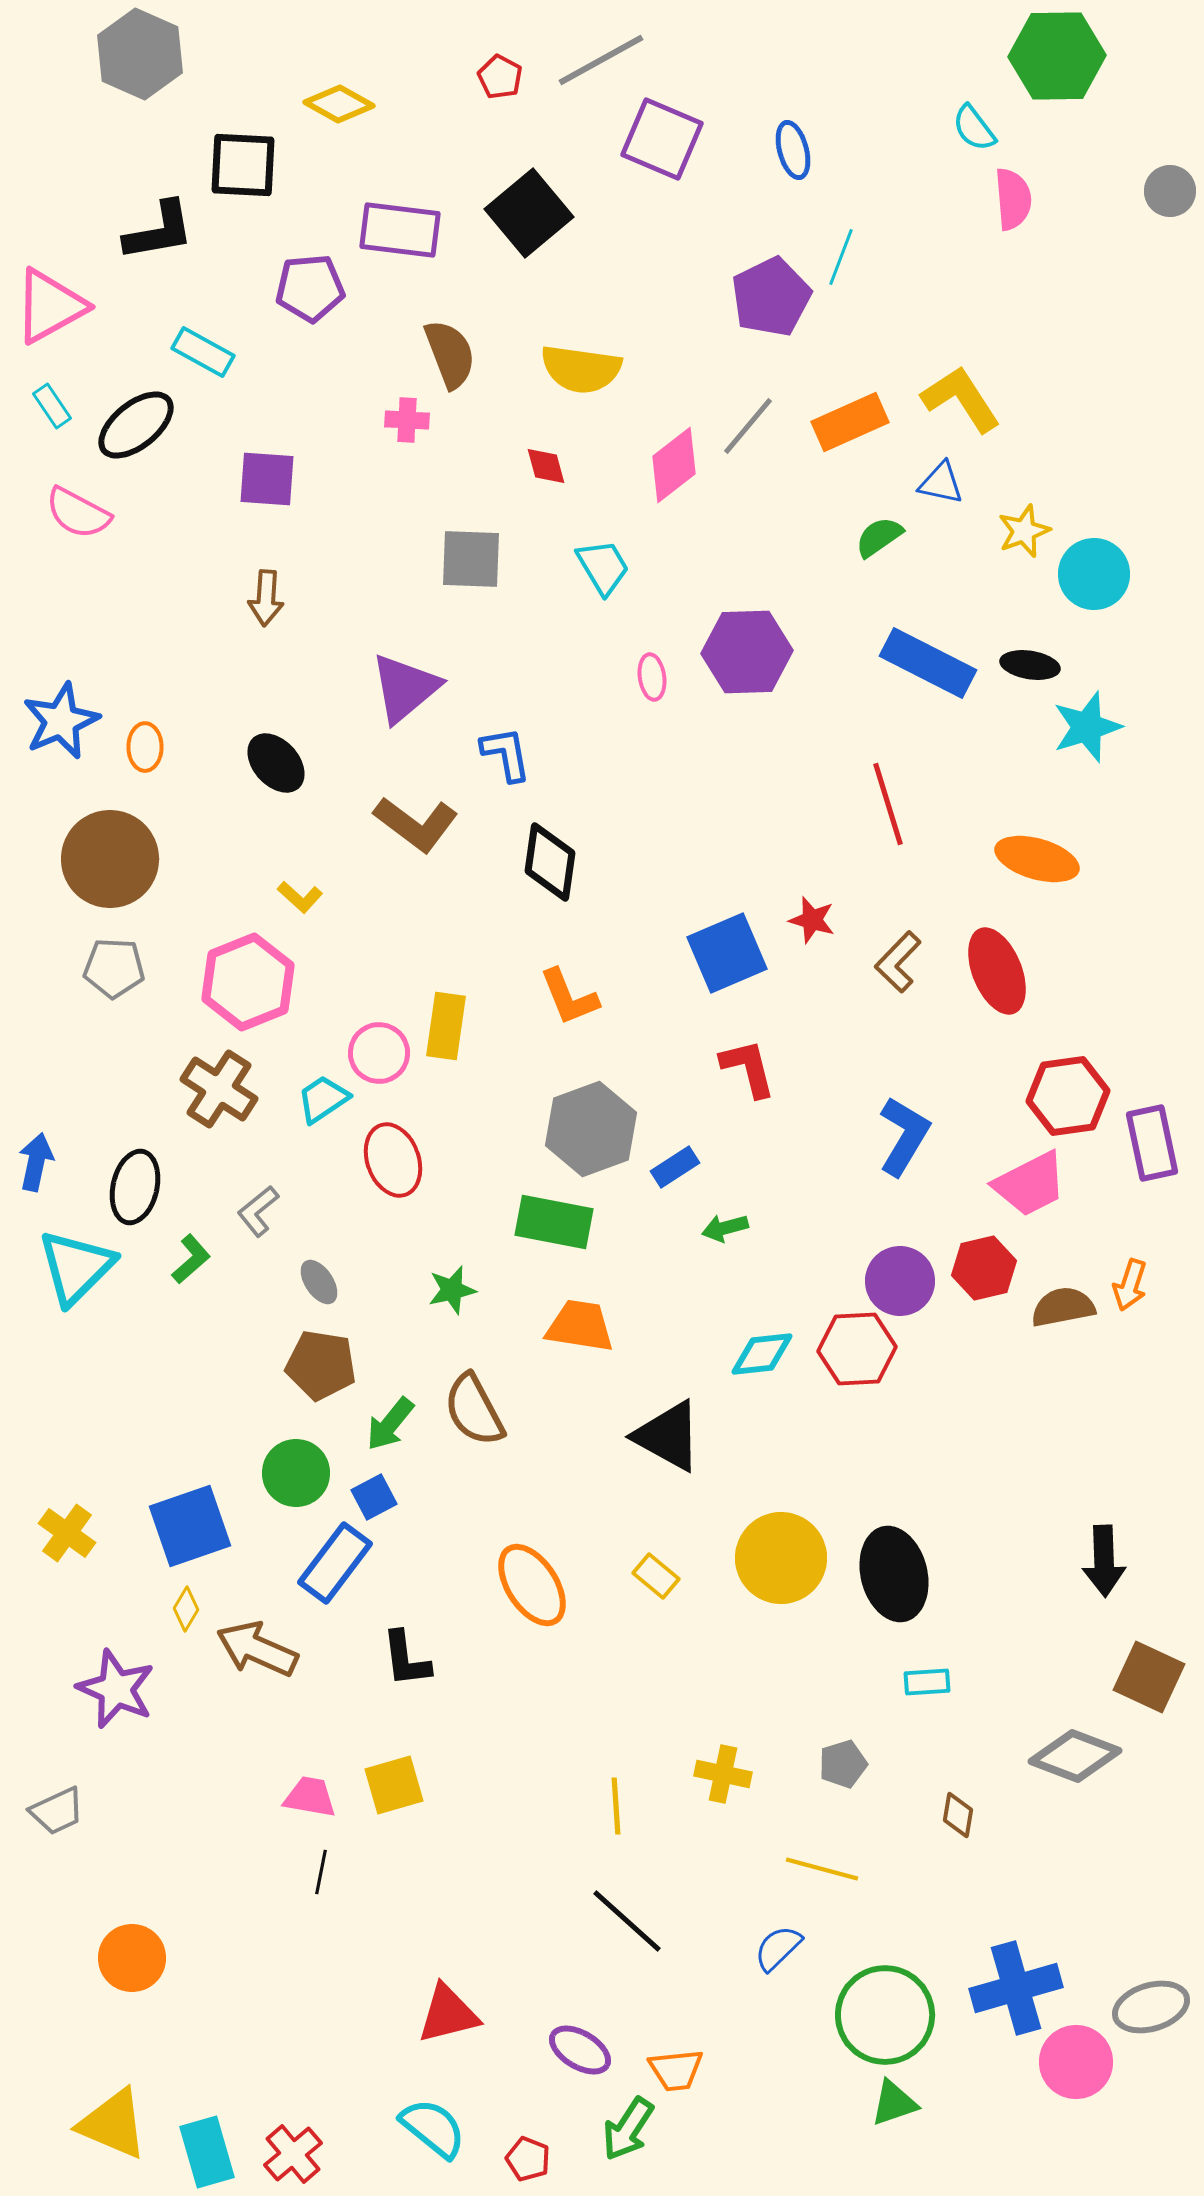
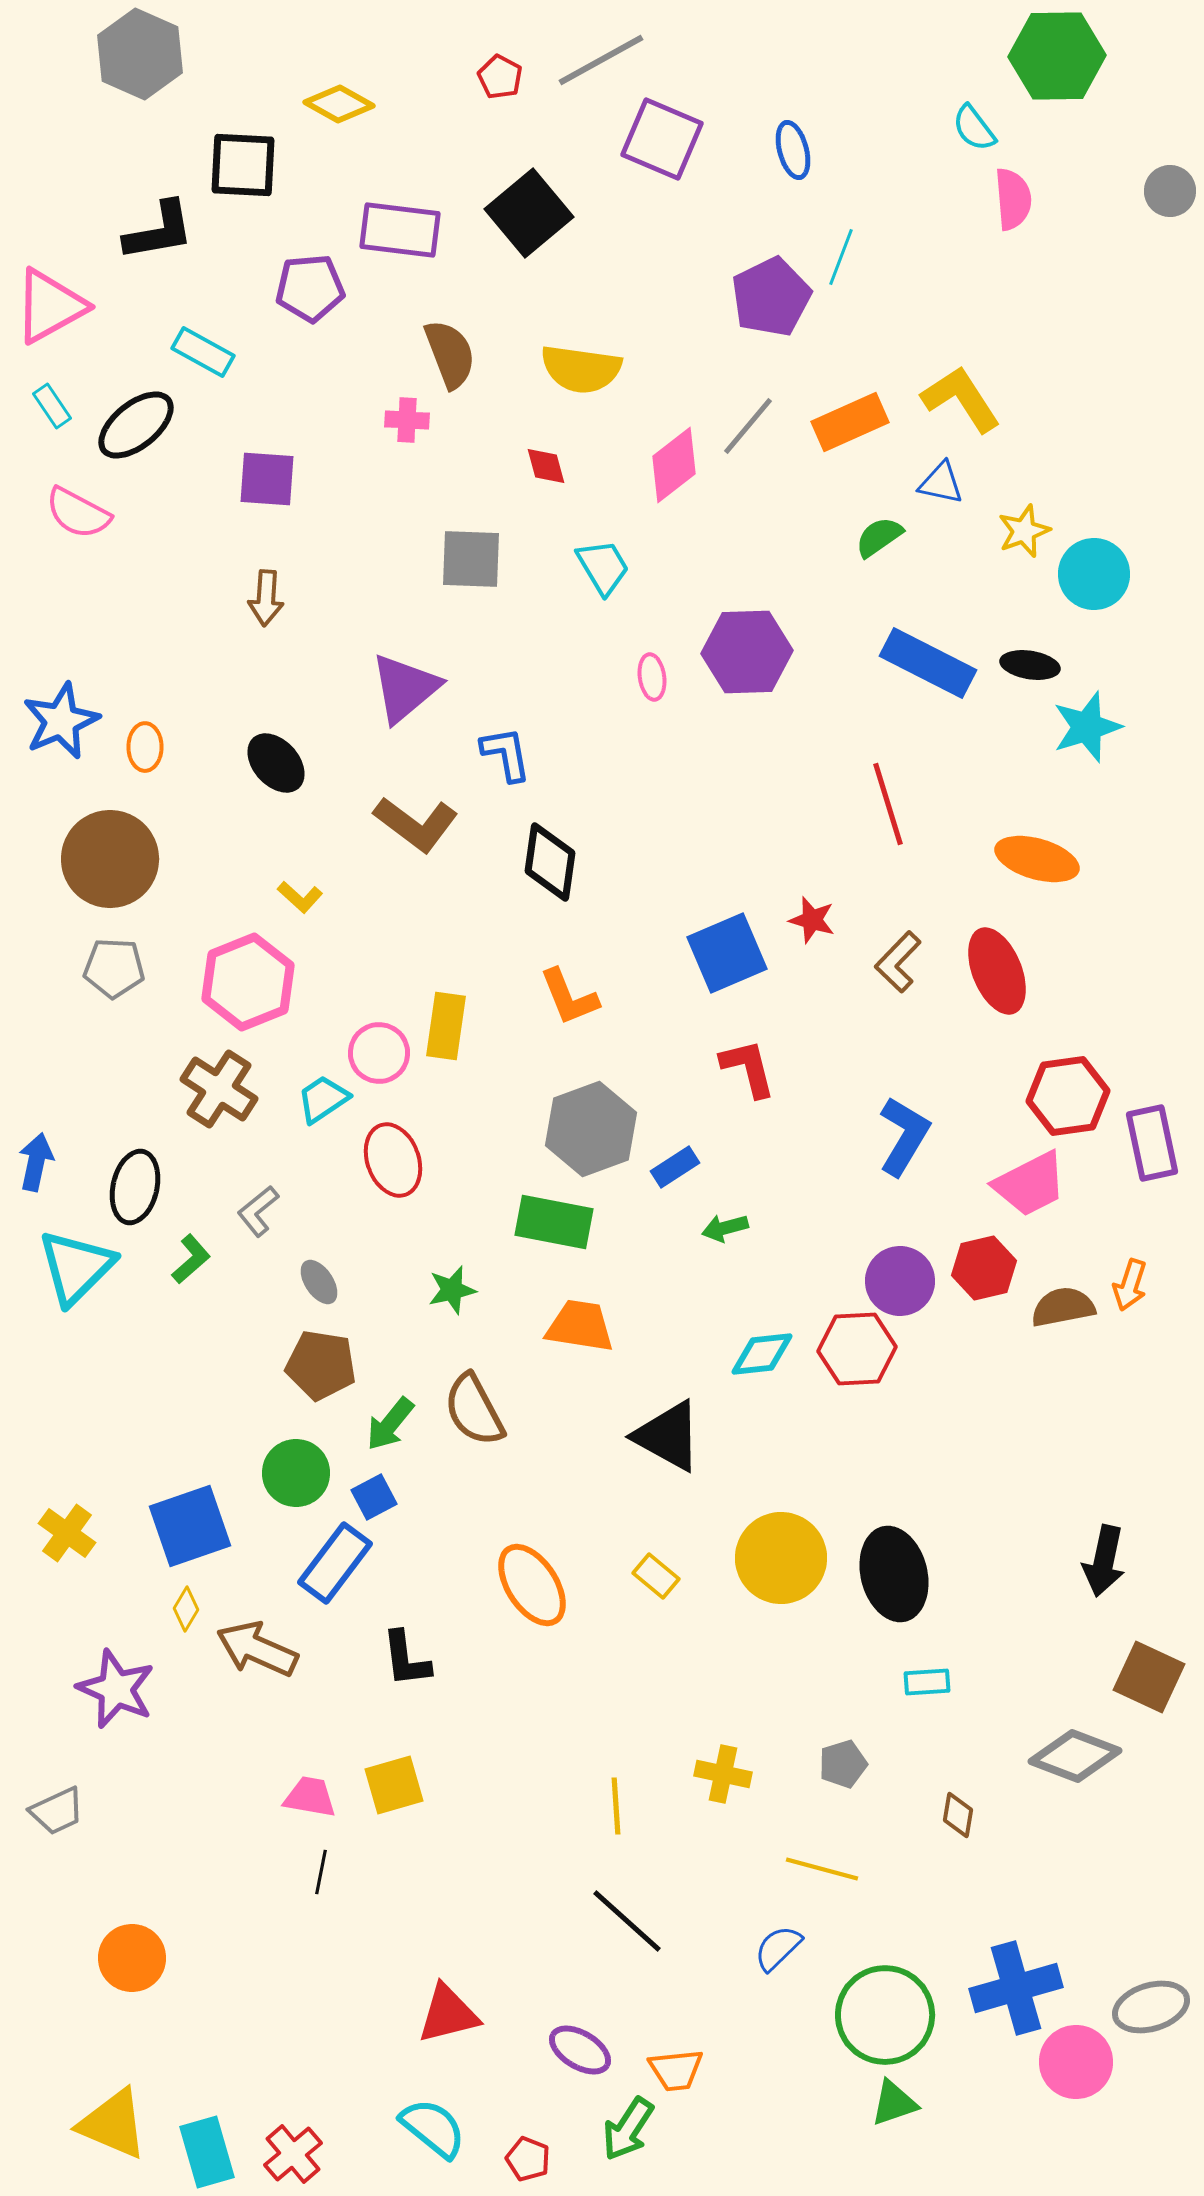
black arrow at (1104, 1561): rotated 14 degrees clockwise
